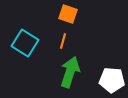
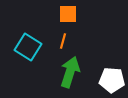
orange square: rotated 18 degrees counterclockwise
cyan square: moved 3 px right, 4 px down
